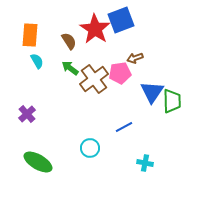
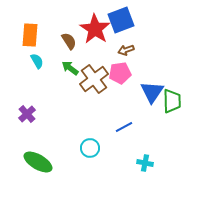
brown arrow: moved 9 px left, 8 px up
